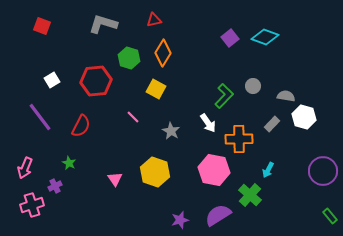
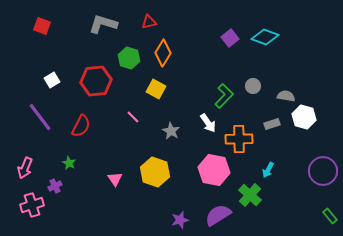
red triangle: moved 5 px left, 2 px down
gray rectangle: rotated 28 degrees clockwise
